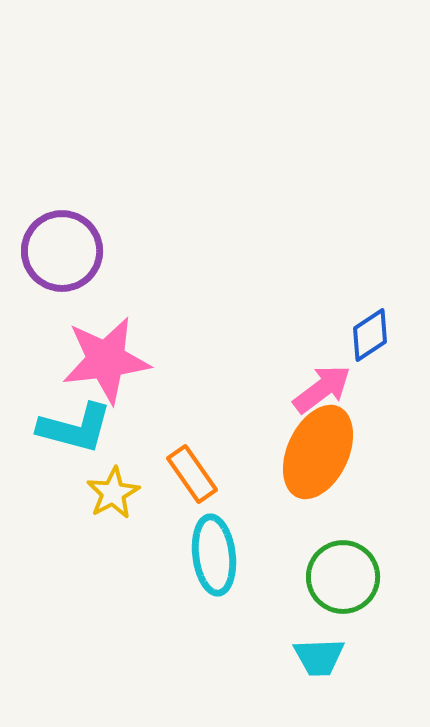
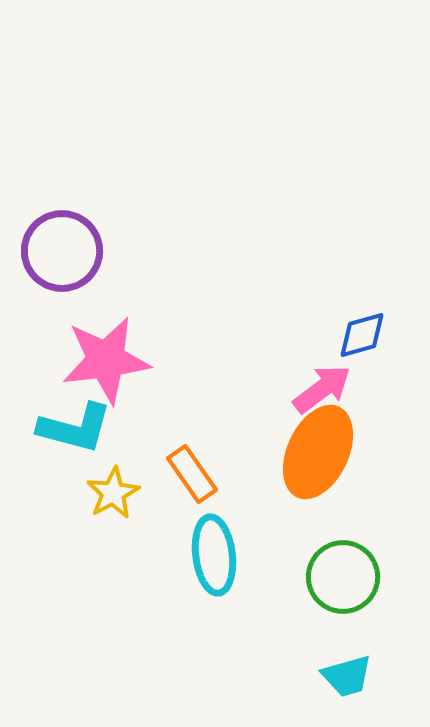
blue diamond: moved 8 px left; rotated 18 degrees clockwise
cyan trapezoid: moved 28 px right, 19 px down; rotated 14 degrees counterclockwise
